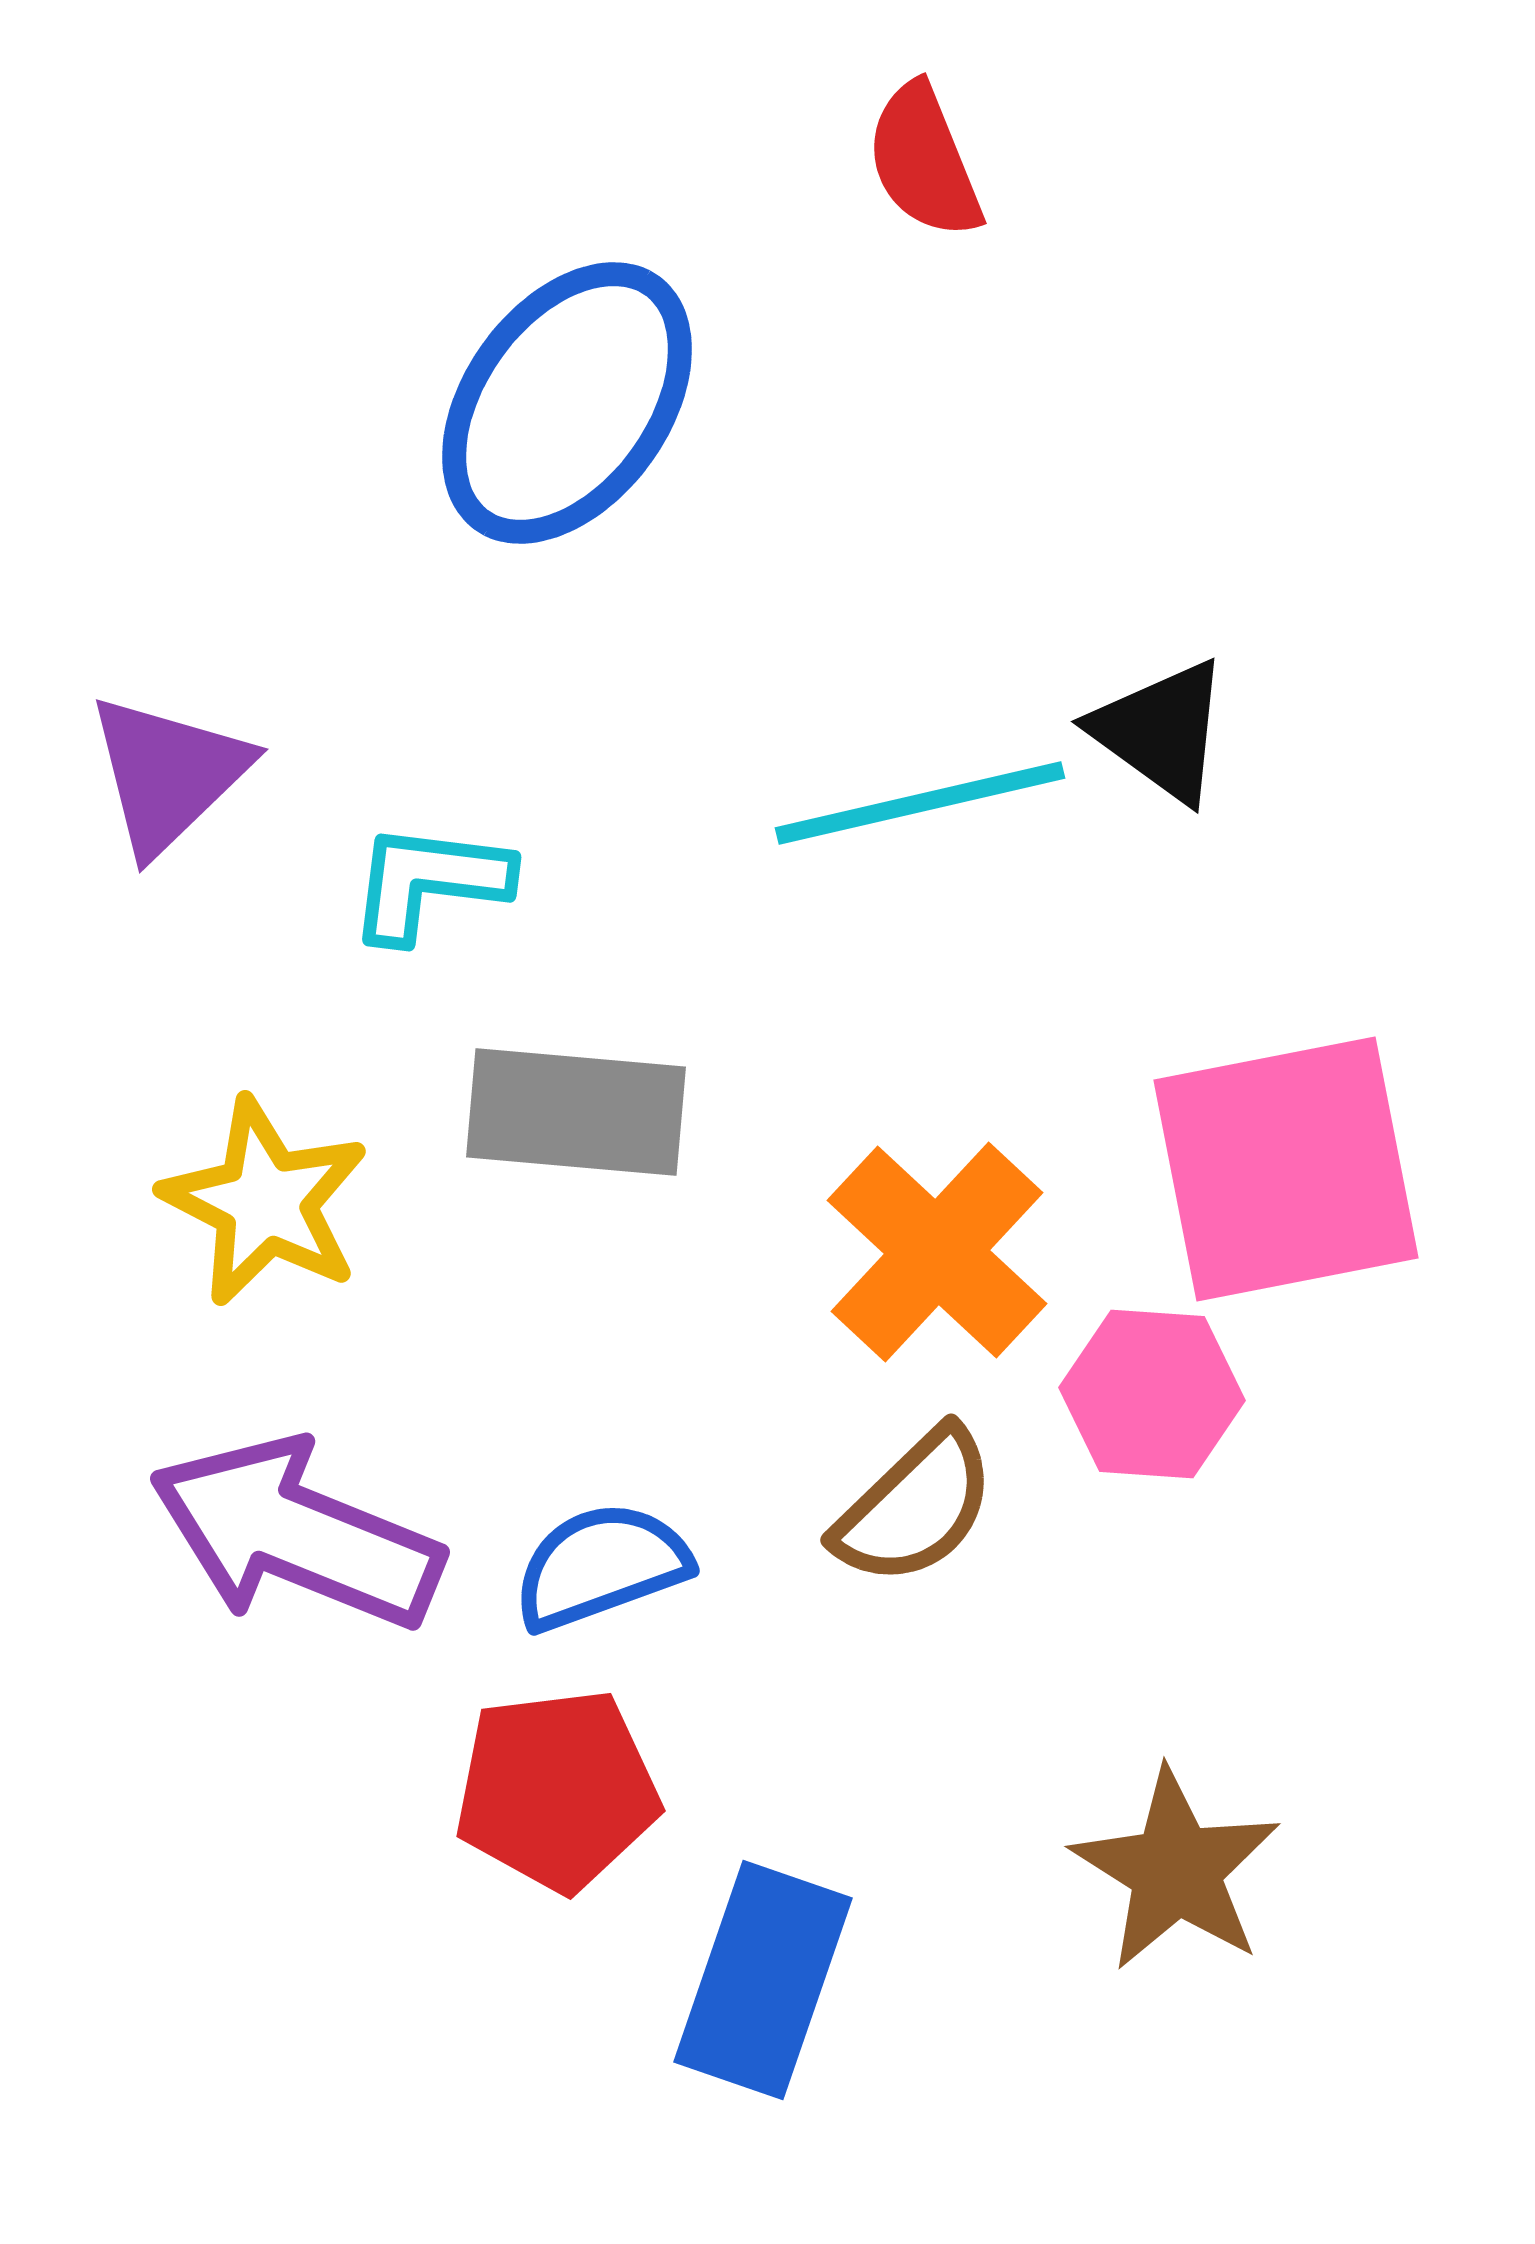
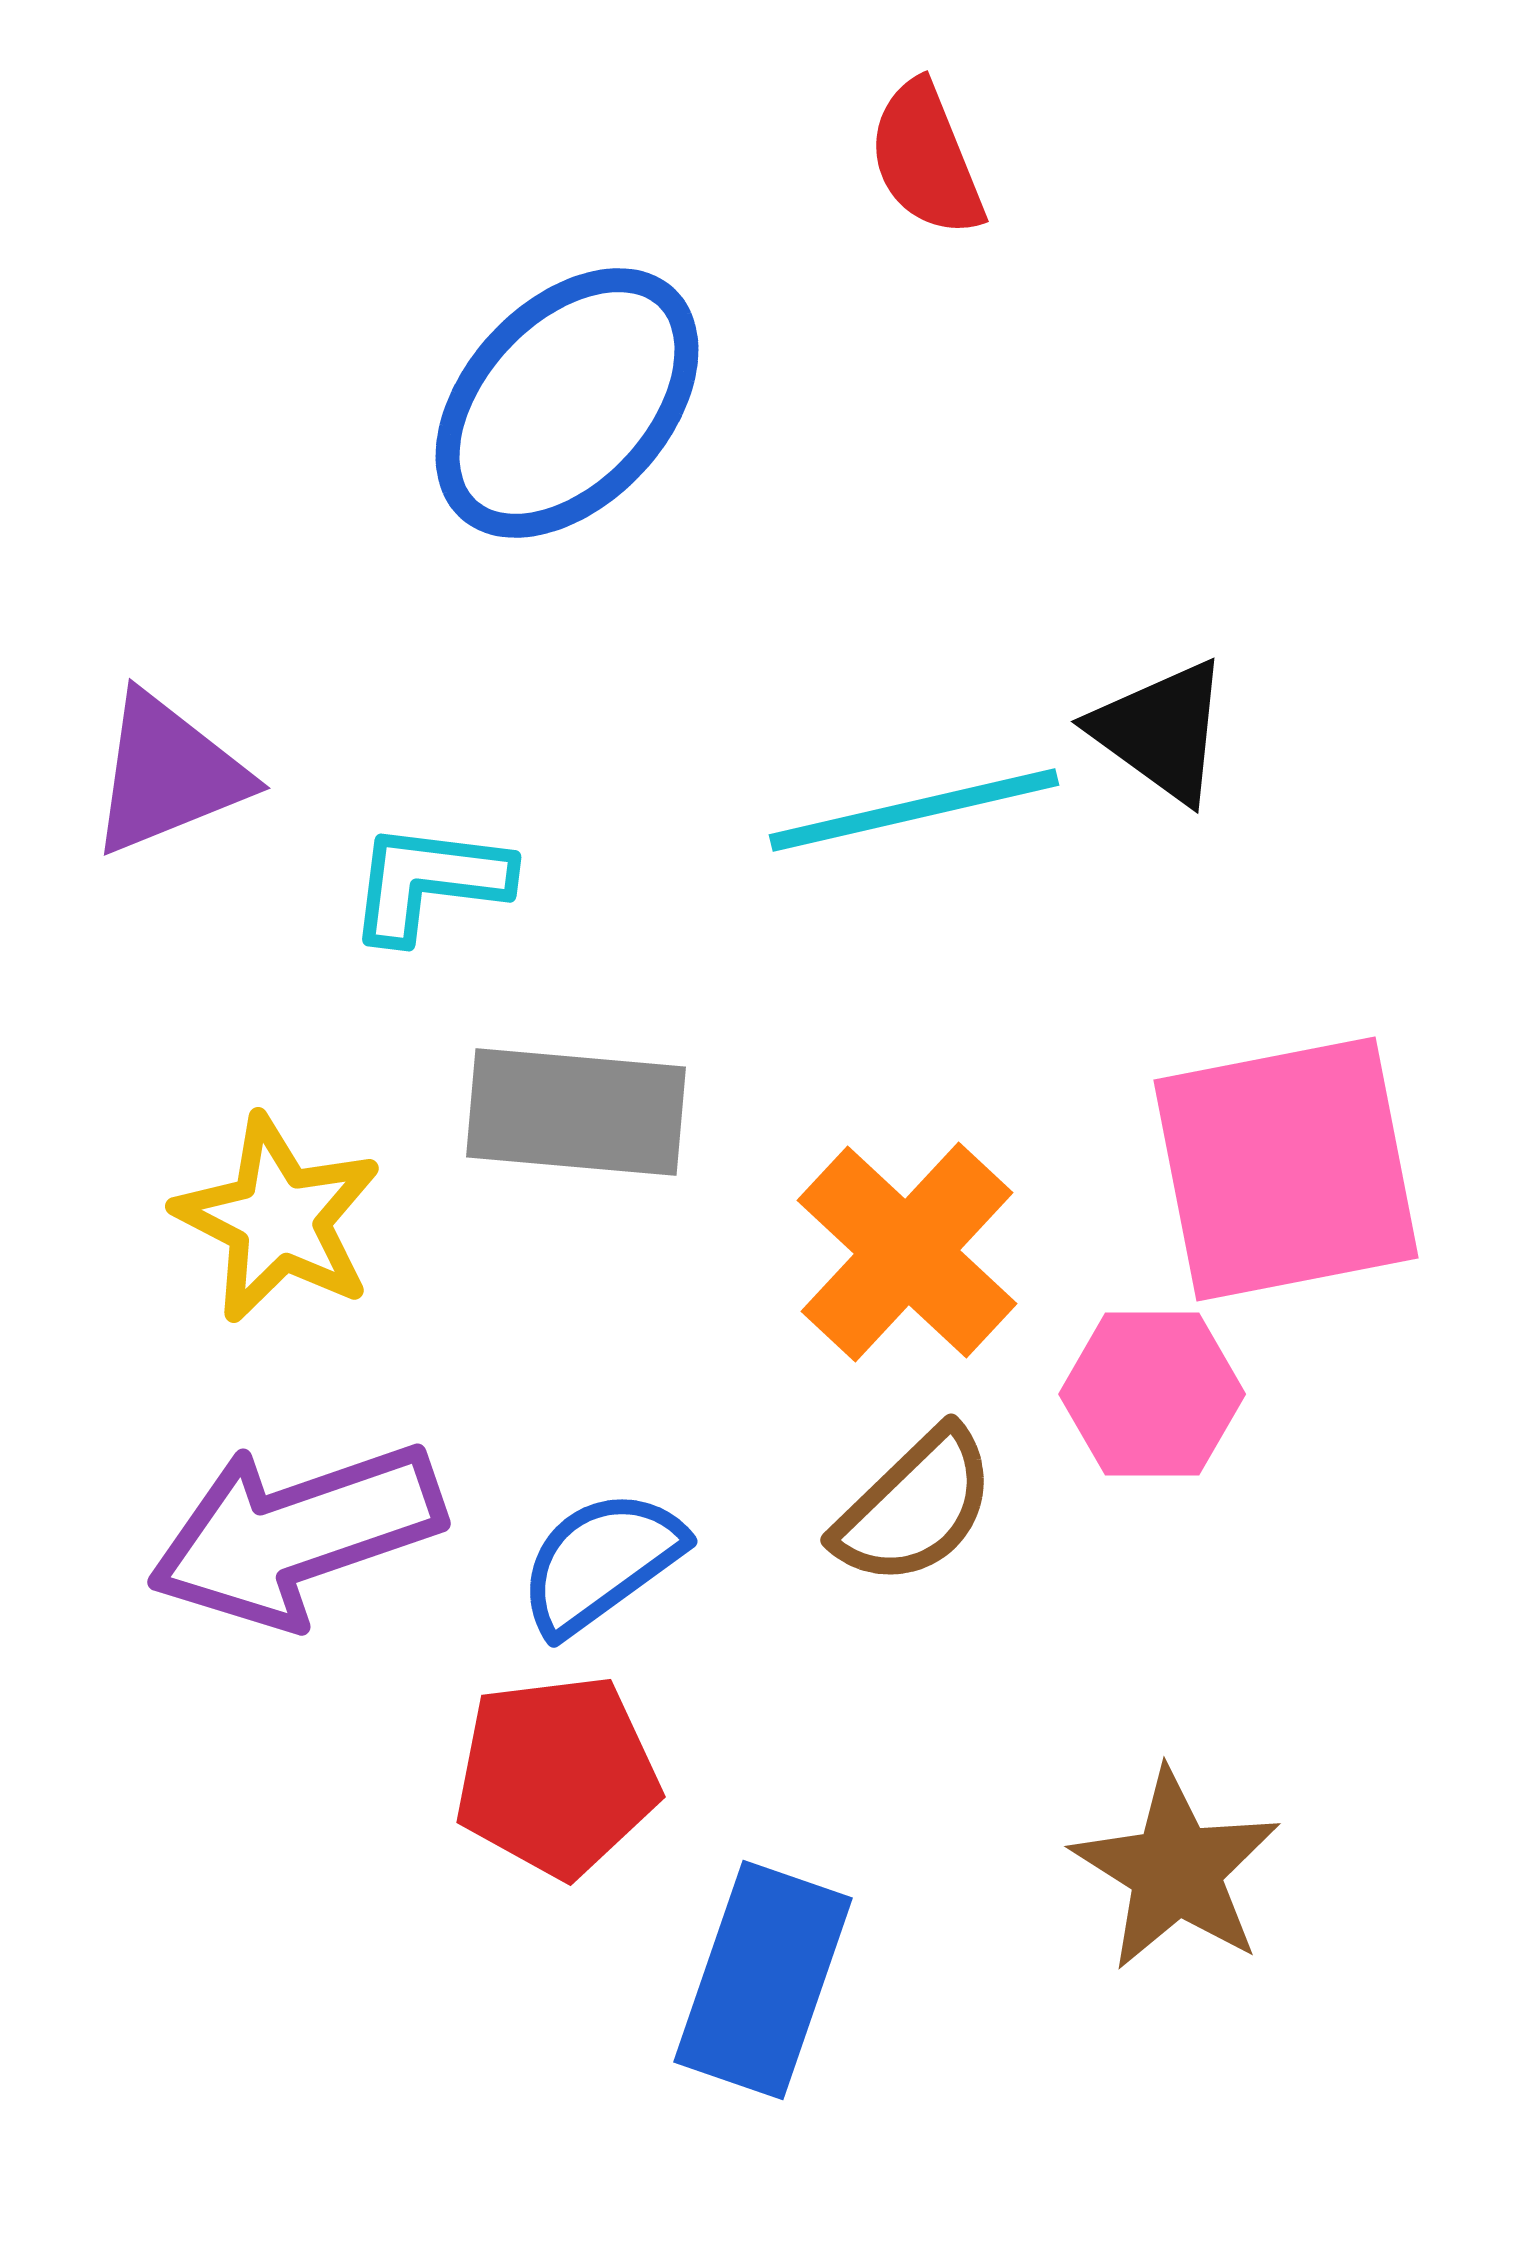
red semicircle: moved 2 px right, 2 px up
blue ellipse: rotated 7 degrees clockwise
purple triangle: rotated 22 degrees clockwise
cyan line: moved 6 px left, 7 px down
yellow star: moved 13 px right, 17 px down
orange cross: moved 30 px left
pink hexagon: rotated 4 degrees counterclockwise
purple arrow: rotated 41 degrees counterclockwise
blue semicircle: moved 4 px up; rotated 16 degrees counterclockwise
red pentagon: moved 14 px up
